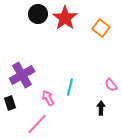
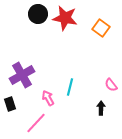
red star: rotated 25 degrees counterclockwise
black rectangle: moved 1 px down
pink line: moved 1 px left, 1 px up
